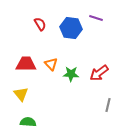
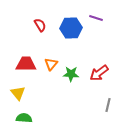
red semicircle: moved 1 px down
blue hexagon: rotated 10 degrees counterclockwise
orange triangle: rotated 24 degrees clockwise
yellow triangle: moved 3 px left, 1 px up
green semicircle: moved 4 px left, 4 px up
